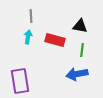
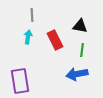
gray line: moved 1 px right, 1 px up
red rectangle: rotated 48 degrees clockwise
